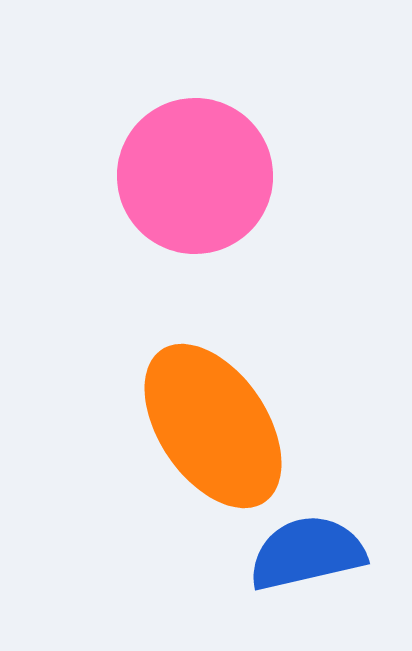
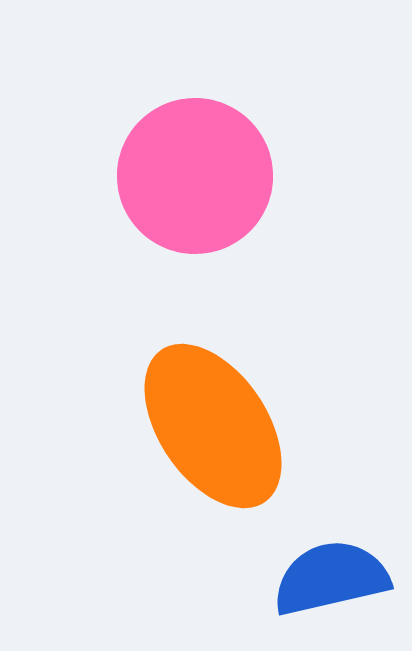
blue semicircle: moved 24 px right, 25 px down
